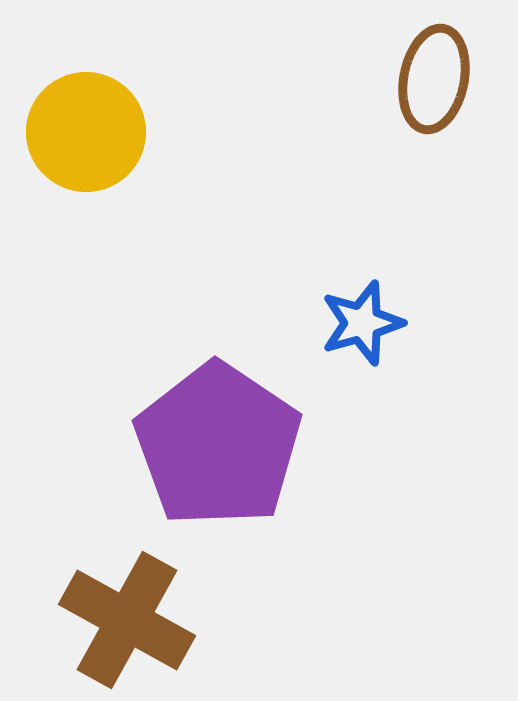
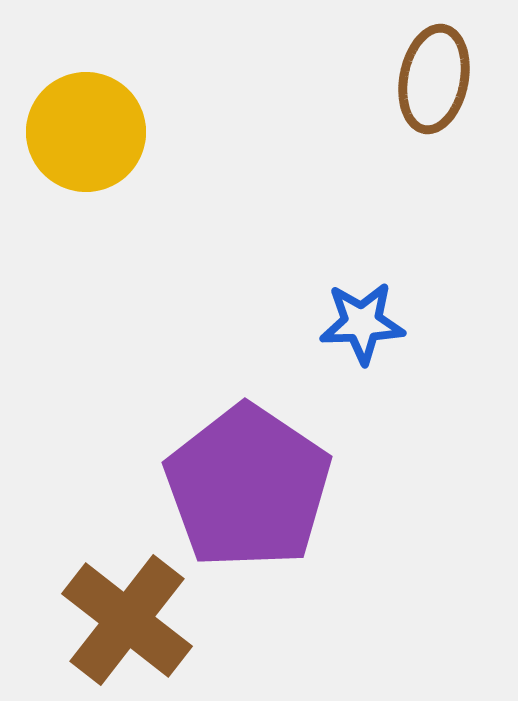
blue star: rotated 14 degrees clockwise
purple pentagon: moved 30 px right, 42 px down
brown cross: rotated 9 degrees clockwise
